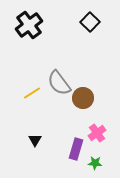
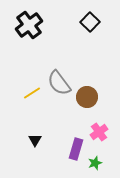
brown circle: moved 4 px right, 1 px up
pink cross: moved 2 px right, 1 px up
green star: rotated 24 degrees counterclockwise
